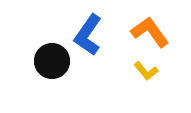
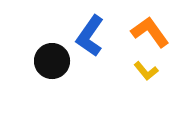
blue L-shape: moved 2 px right, 1 px down
